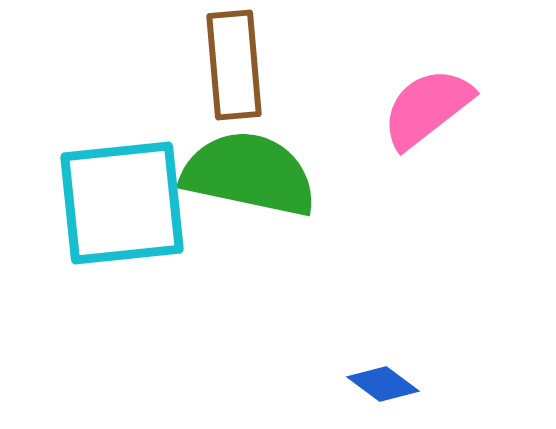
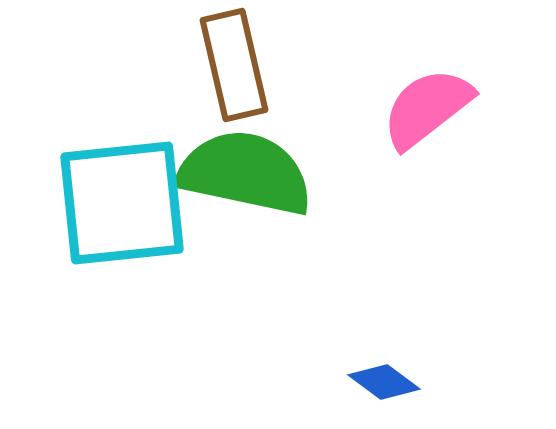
brown rectangle: rotated 8 degrees counterclockwise
green semicircle: moved 4 px left, 1 px up
blue diamond: moved 1 px right, 2 px up
